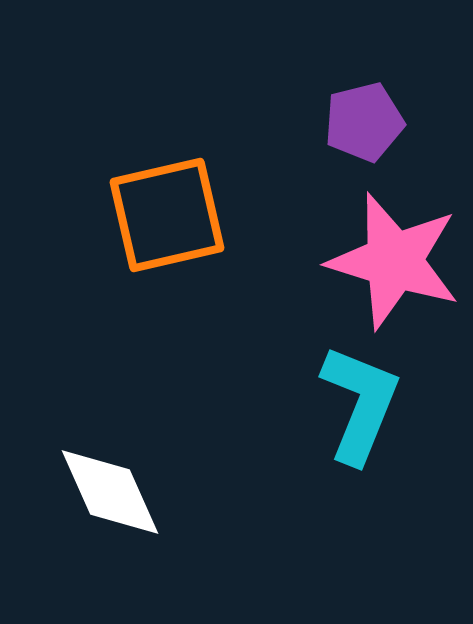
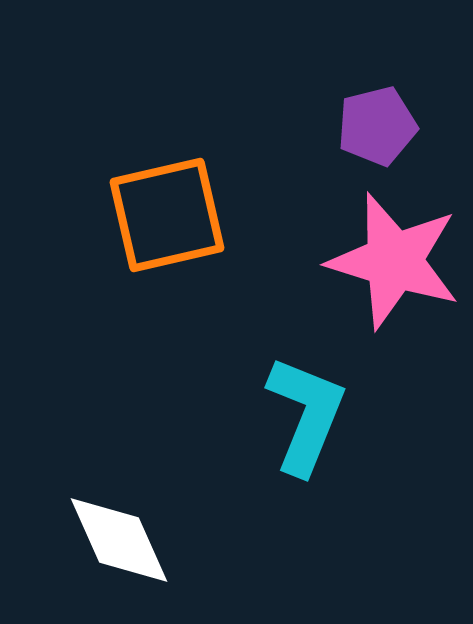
purple pentagon: moved 13 px right, 4 px down
cyan L-shape: moved 54 px left, 11 px down
white diamond: moved 9 px right, 48 px down
